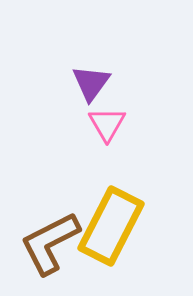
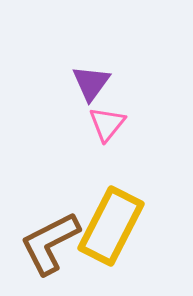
pink triangle: rotated 9 degrees clockwise
